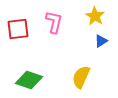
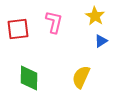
green diamond: moved 2 px up; rotated 72 degrees clockwise
